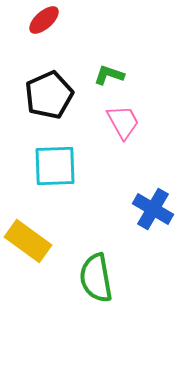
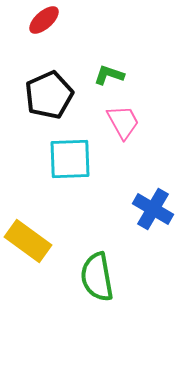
cyan square: moved 15 px right, 7 px up
green semicircle: moved 1 px right, 1 px up
